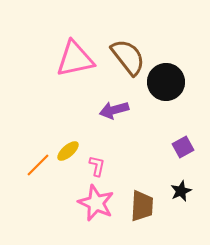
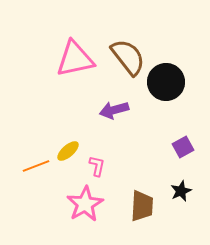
orange line: moved 2 px left, 1 px down; rotated 24 degrees clockwise
pink star: moved 11 px left, 1 px down; rotated 18 degrees clockwise
